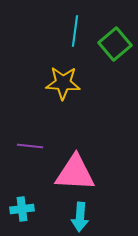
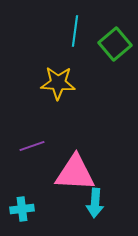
yellow star: moved 5 px left
purple line: moved 2 px right; rotated 25 degrees counterclockwise
cyan arrow: moved 15 px right, 14 px up
